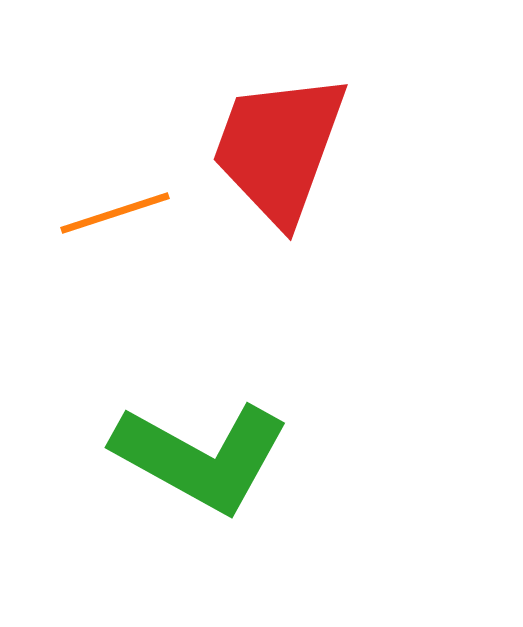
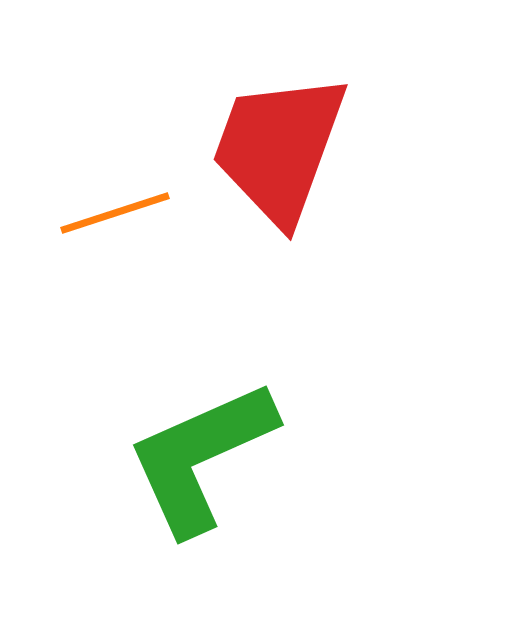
green L-shape: rotated 127 degrees clockwise
